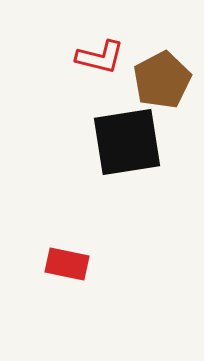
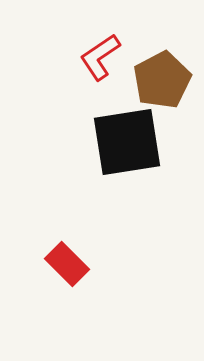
red L-shape: rotated 132 degrees clockwise
red rectangle: rotated 33 degrees clockwise
